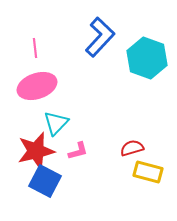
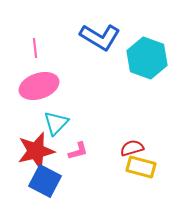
blue L-shape: rotated 78 degrees clockwise
pink ellipse: moved 2 px right
yellow rectangle: moved 7 px left, 5 px up
